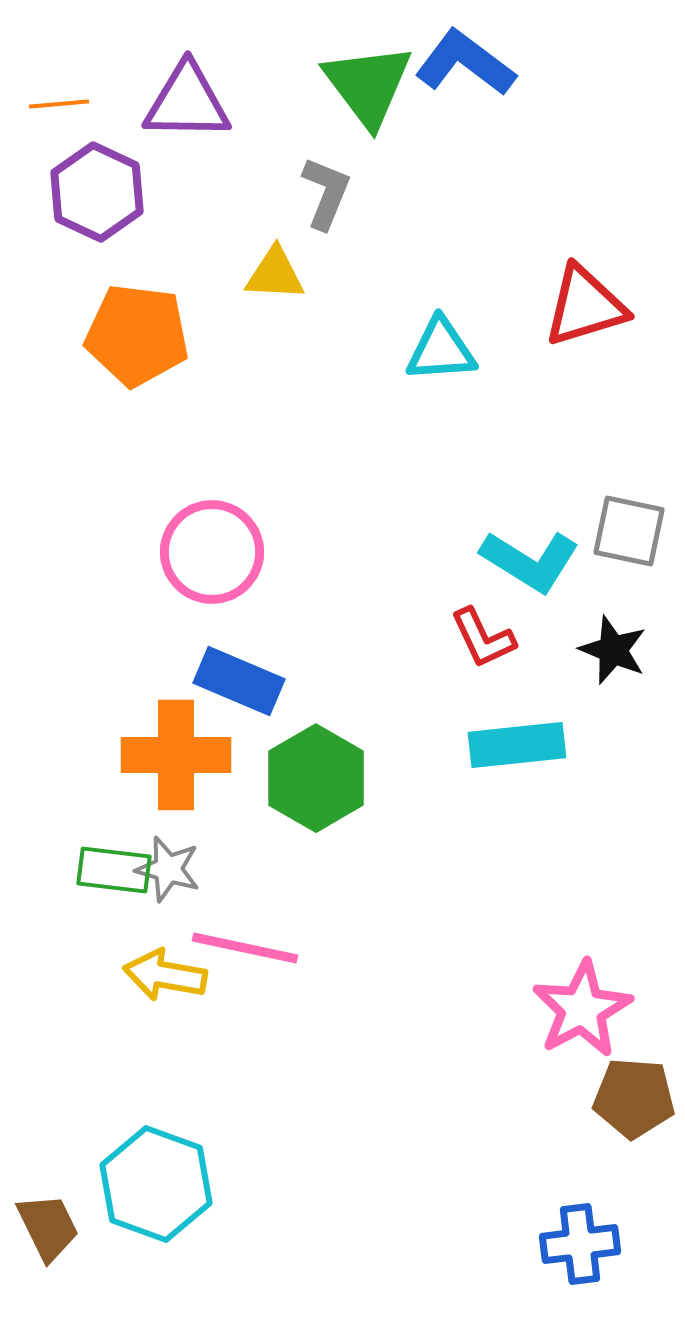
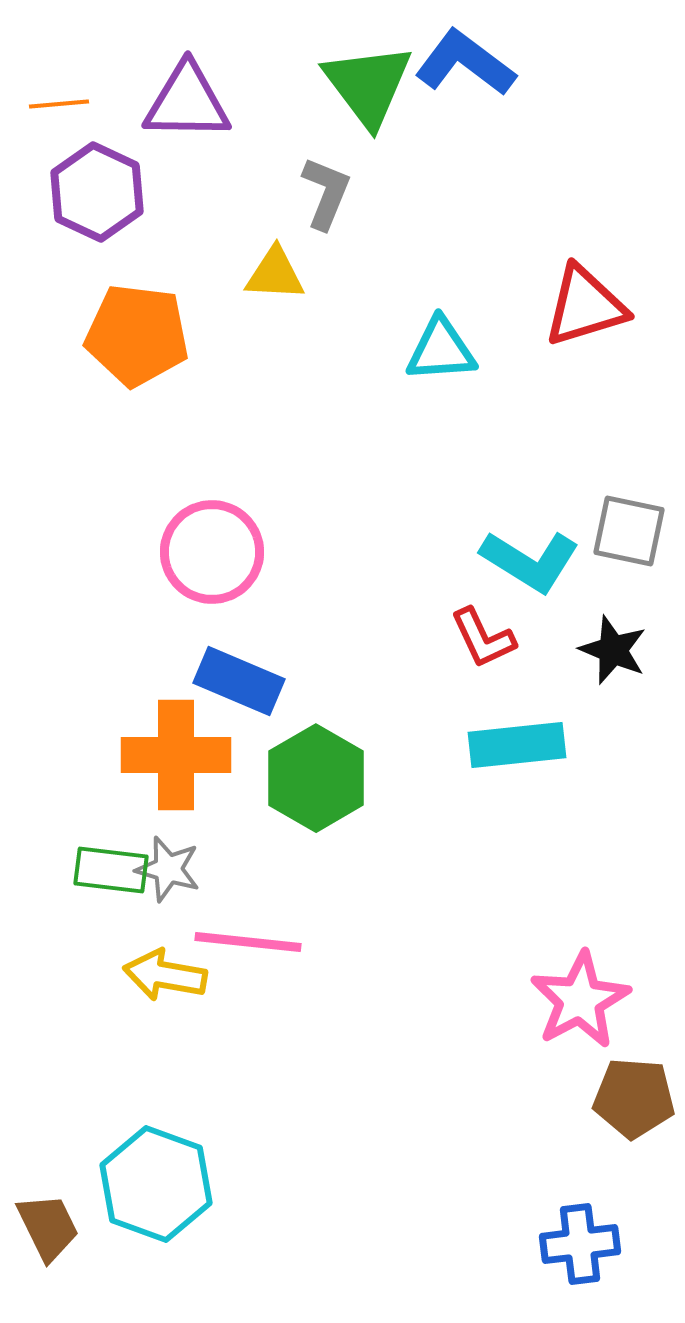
green rectangle: moved 3 px left
pink line: moved 3 px right, 6 px up; rotated 6 degrees counterclockwise
pink star: moved 2 px left, 9 px up
